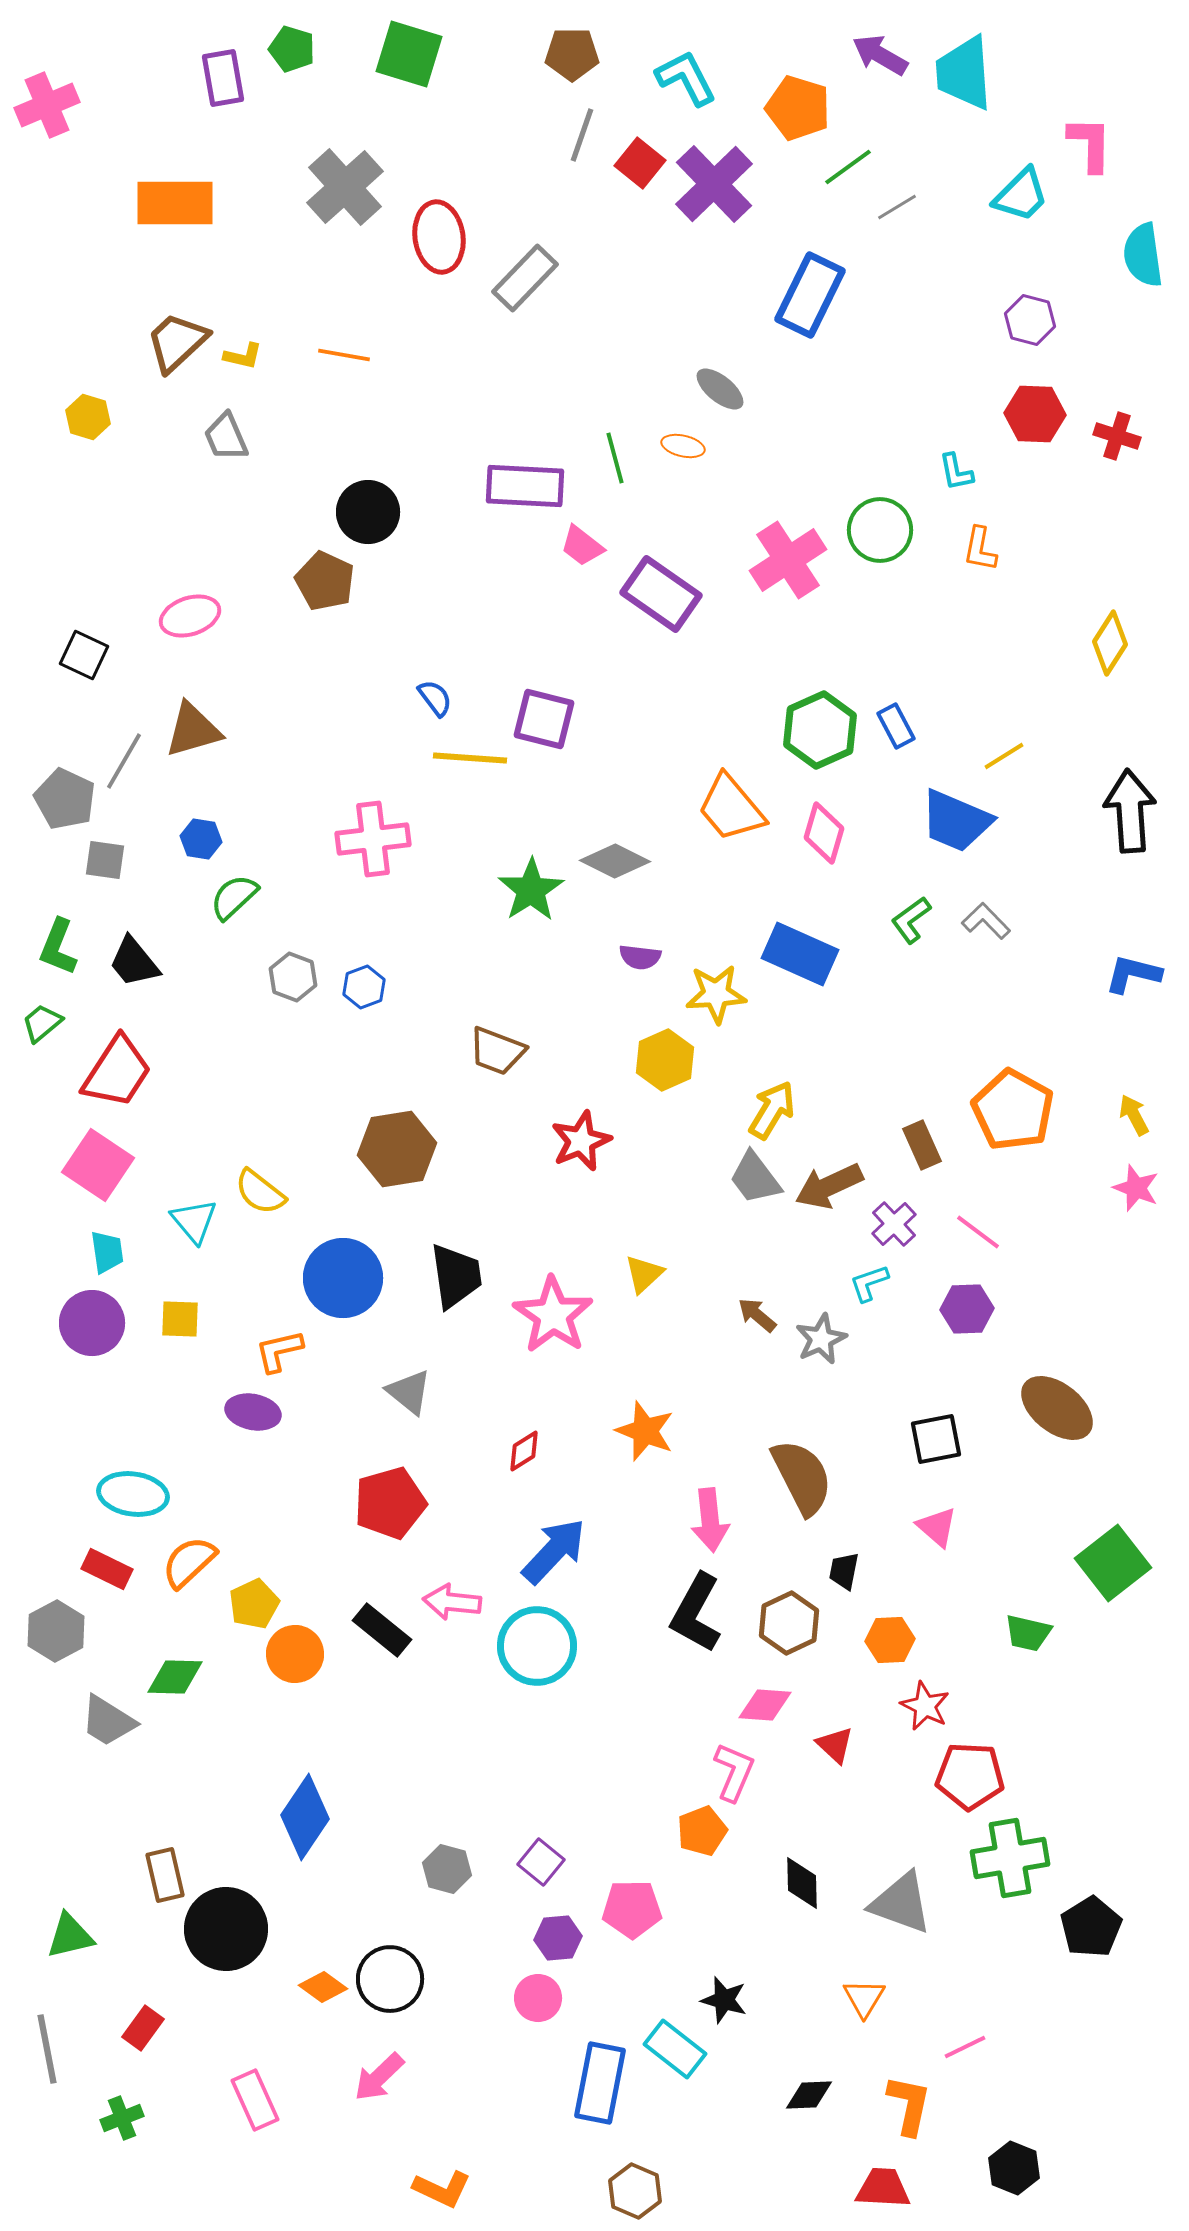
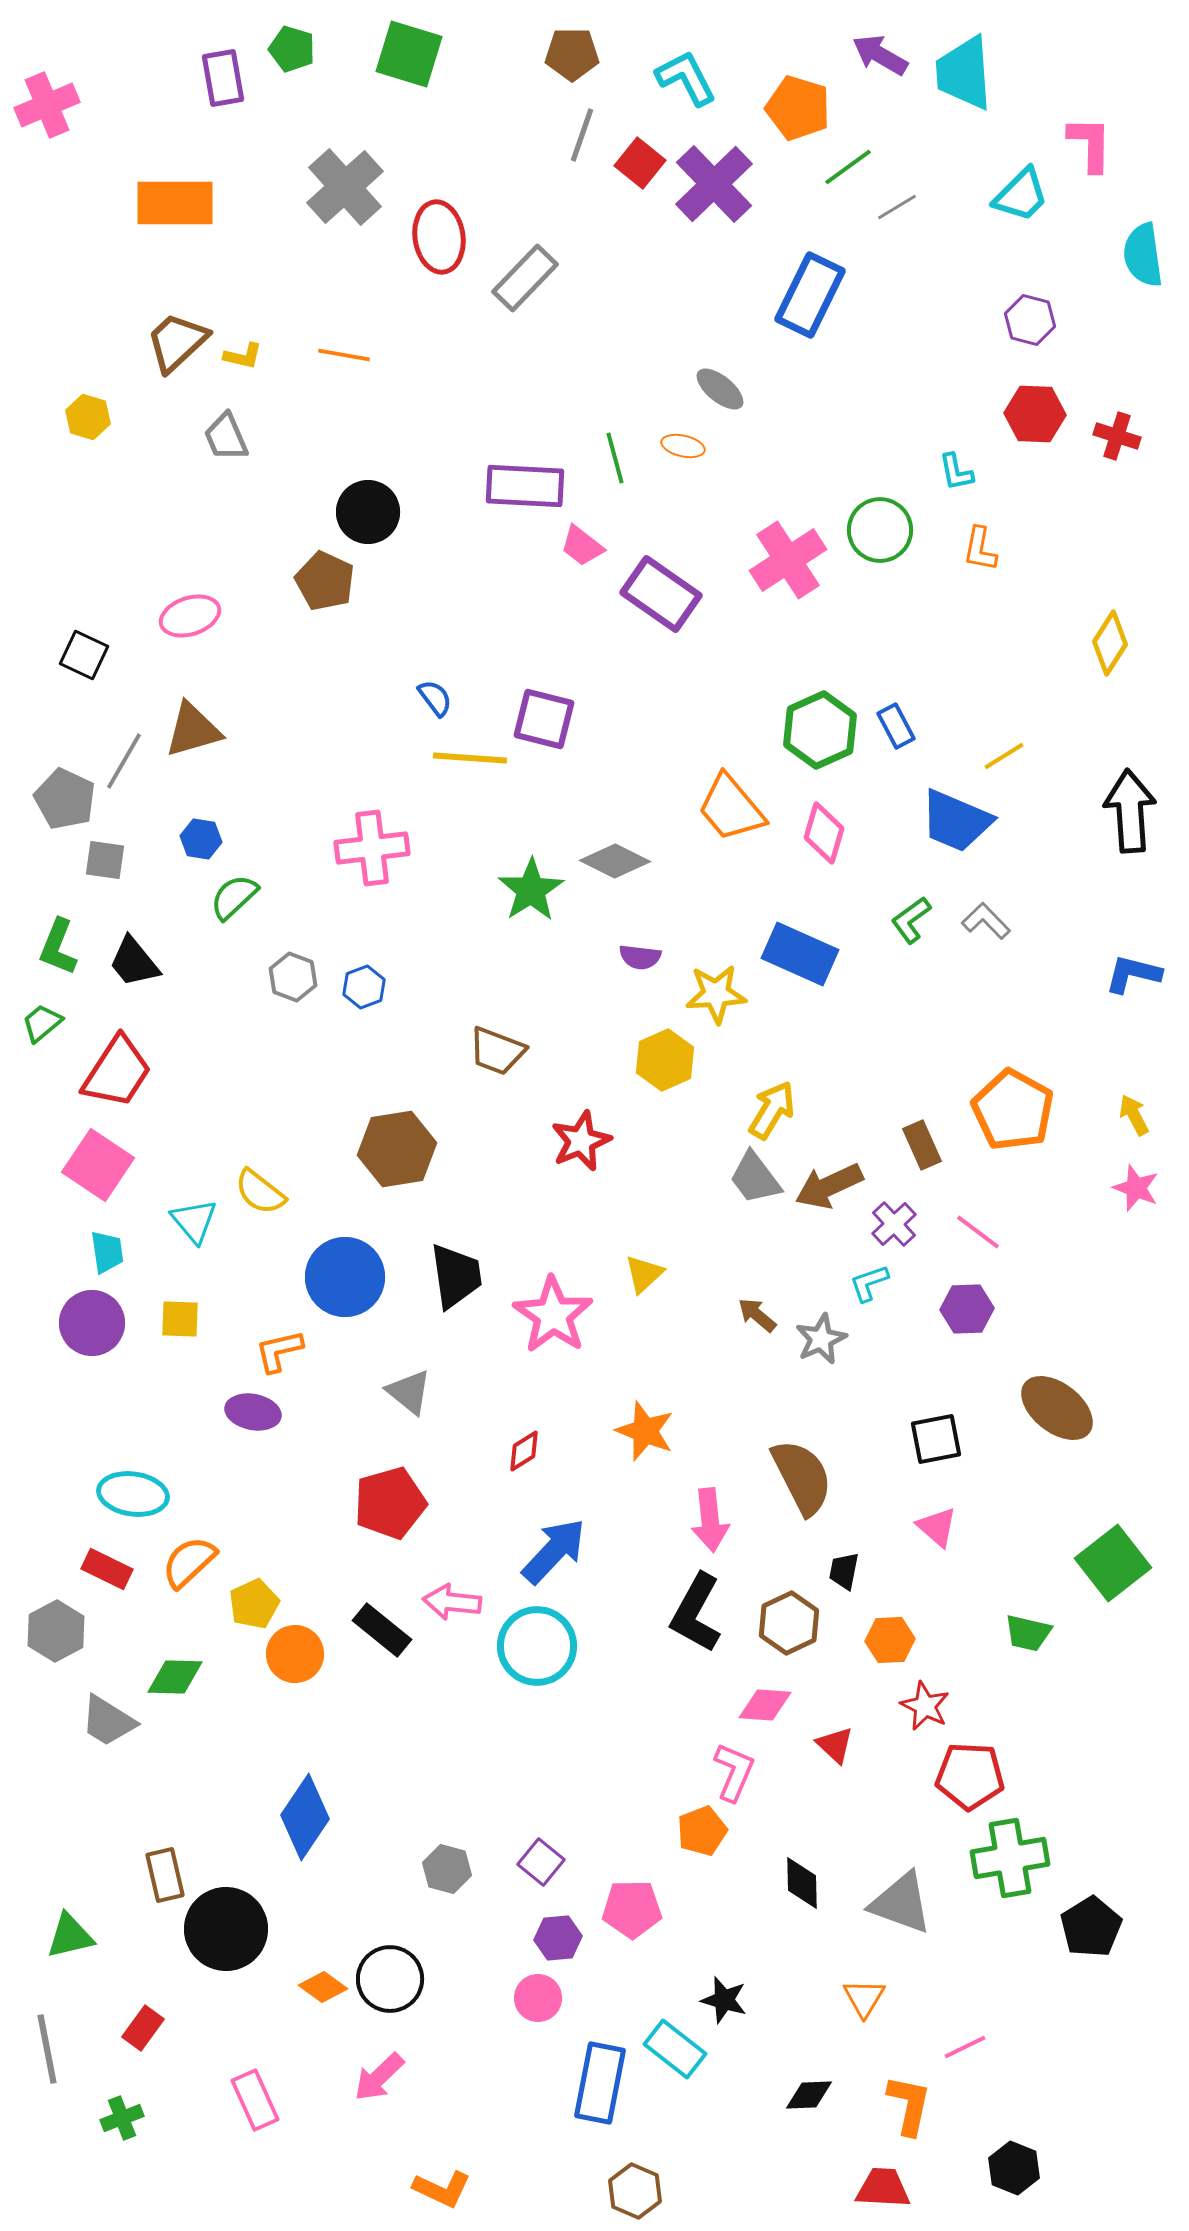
pink cross at (373, 839): moved 1 px left, 9 px down
blue circle at (343, 1278): moved 2 px right, 1 px up
